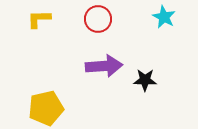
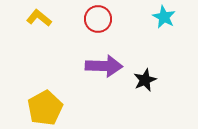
yellow L-shape: moved 1 px up; rotated 40 degrees clockwise
purple arrow: rotated 6 degrees clockwise
black star: rotated 25 degrees counterclockwise
yellow pentagon: moved 1 px left; rotated 16 degrees counterclockwise
